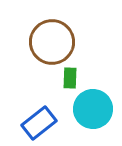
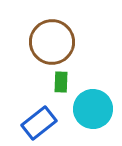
green rectangle: moved 9 px left, 4 px down
